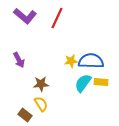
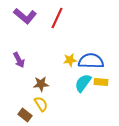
yellow star: moved 1 px left, 1 px up
